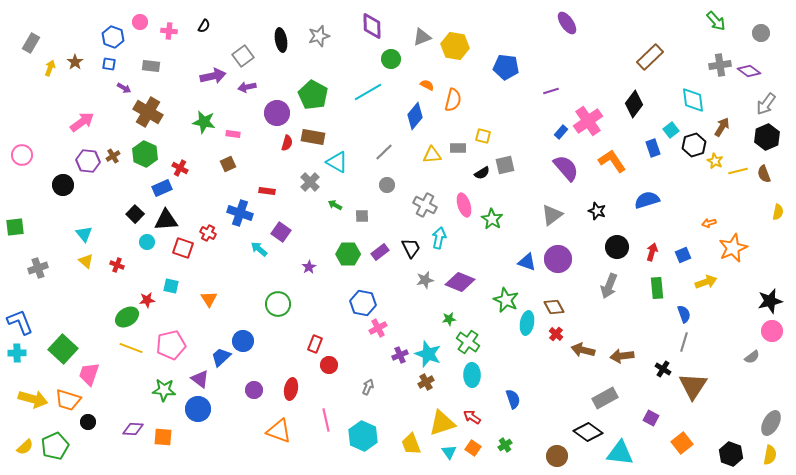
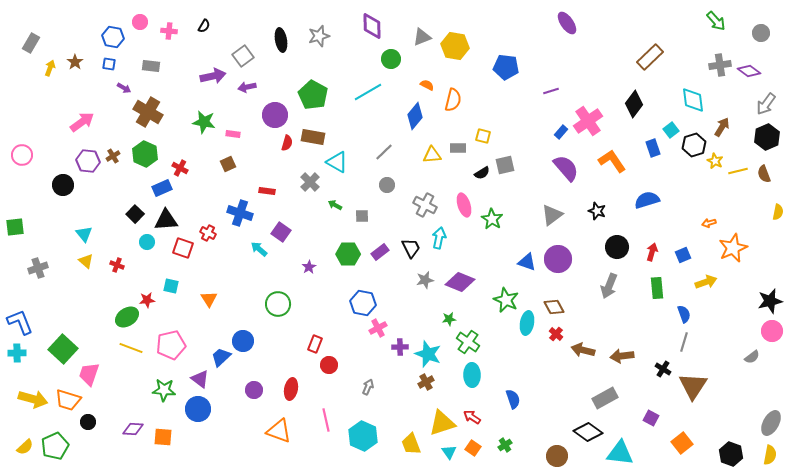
blue hexagon at (113, 37): rotated 10 degrees counterclockwise
purple circle at (277, 113): moved 2 px left, 2 px down
purple cross at (400, 355): moved 8 px up; rotated 21 degrees clockwise
